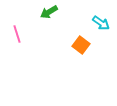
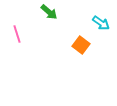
green arrow: rotated 108 degrees counterclockwise
